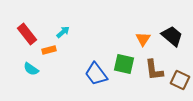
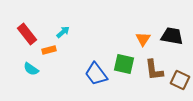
black trapezoid: rotated 30 degrees counterclockwise
